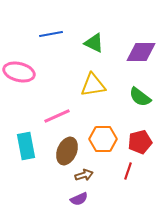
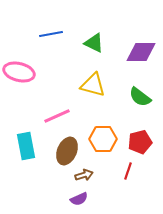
yellow triangle: rotated 24 degrees clockwise
